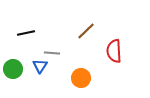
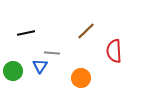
green circle: moved 2 px down
